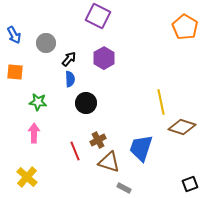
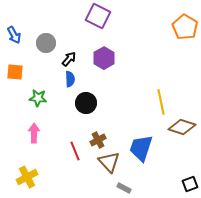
green star: moved 4 px up
brown triangle: rotated 30 degrees clockwise
yellow cross: rotated 20 degrees clockwise
